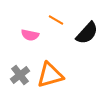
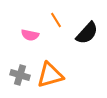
orange line: rotated 28 degrees clockwise
gray cross: rotated 36 degrees counterclockwise
